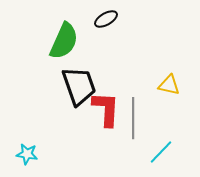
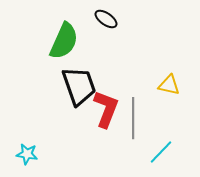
black ellipse: rotated 65 degrees clockwise
red L-shape: rotated 18 degrees clockwise
